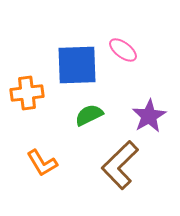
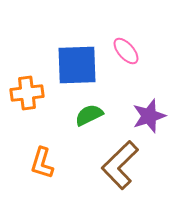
pink ellipse: moved 3 px right, 1 px down; rotated 12 degrees clockwise
purple star: rotated 12 degrees clockwise
orange L-shape: rotated 48 degrees clockwise
